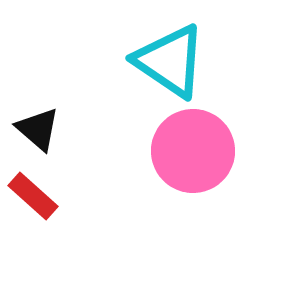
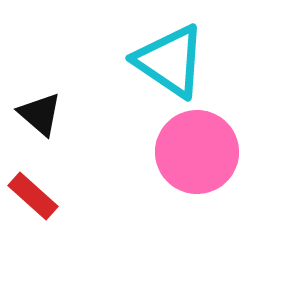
black triangle: moved 2 px right, 15 px up
pink circle: moved 4 px right, 1 px down
